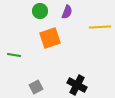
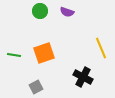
purple semicircle: rotated 88 degrees clockwise
yellow line: moved 1 px right, 21 px down; rotated 70 degrees clockwise
orange square: moved 6 px left, 15 px down
black cross: moved 6 px right, 8 px up
